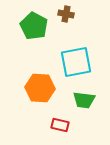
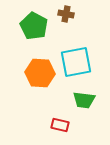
orange hexagon: moved 15 px up
